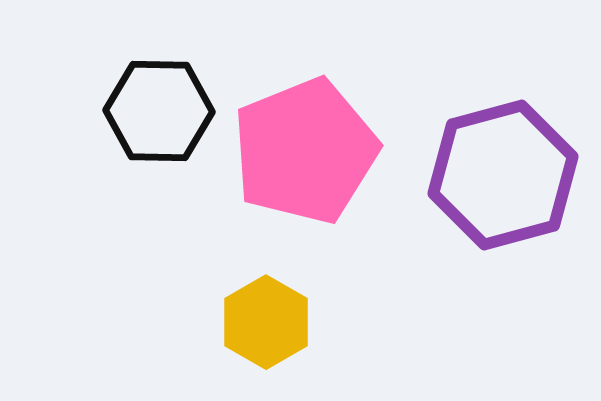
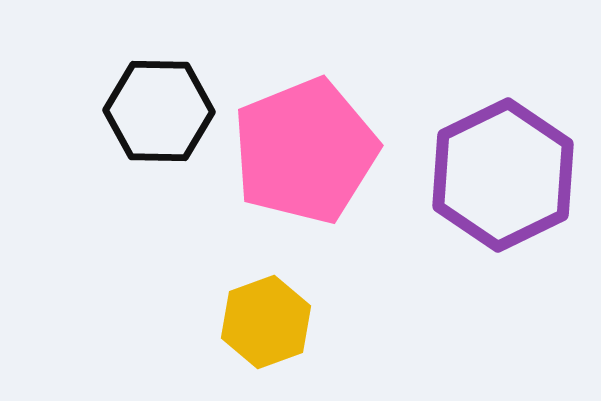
purple hexagon: rotated 11 degrees counterclockwise
yellow hexagon: rotated 10 degrees clockwise
